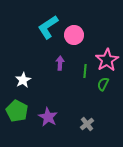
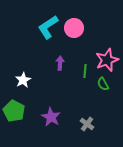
pink circle: moved 7 px up
pink star: rotated 10 degrees clockwise
green semicircle: rotated 56 degrees counterclockwise
green pentagon: moved 3 px left
purple star: moved 3 px right
gray cross: rotated 16 degrees counterclockwise
